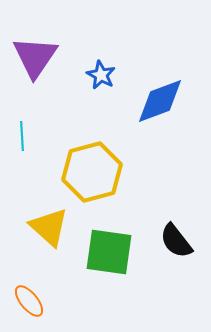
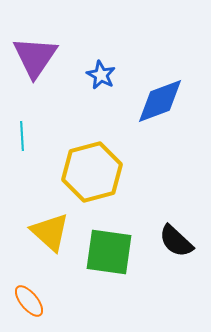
yellow triangle: moved 1 px right, 5 px down
black semicircle: rotated 9 degrees counterclockwise
